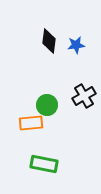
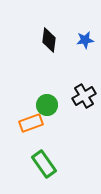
black diamond: moved 1 px up
blue star: moved 9 px right, 5 px up
orange rectangle: rotated 15 degrees counterclockwise
green rectangle: rotated 44 degrees clockwise
